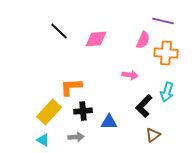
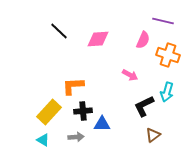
pink diamond: moved 2 px right
orange cross: moved 2 px right, 2 px down; rotated 15 degrees clockwise
pink arrow: rotated 21 degrees clockwise
orange L-shape: moved 2 px right, 1 px up
black L-shape: rotated 20 degrees clockwise
blue triangle: moved 7 px left, 2 px down
